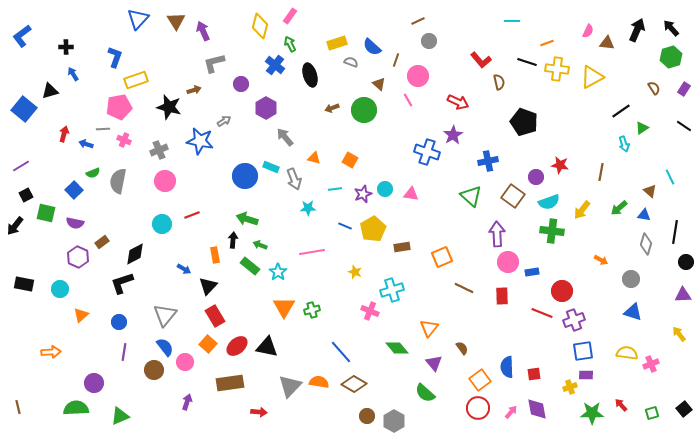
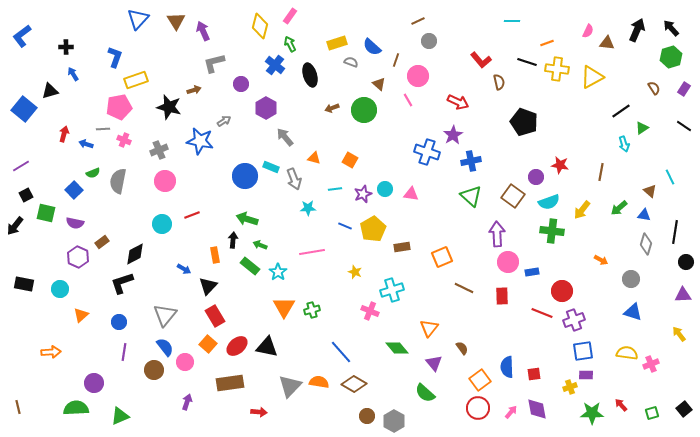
blue cross at (488, 161): moved 17 px left
